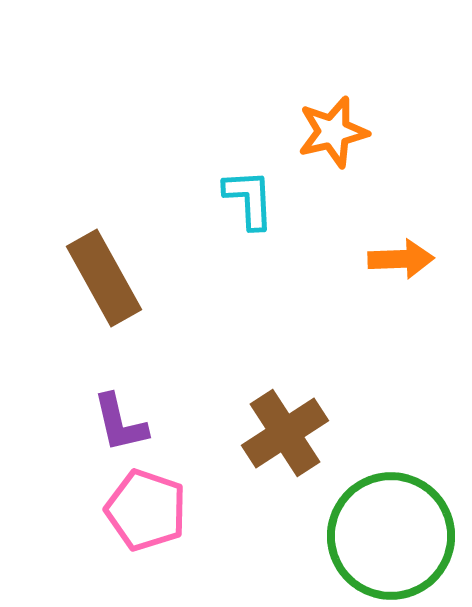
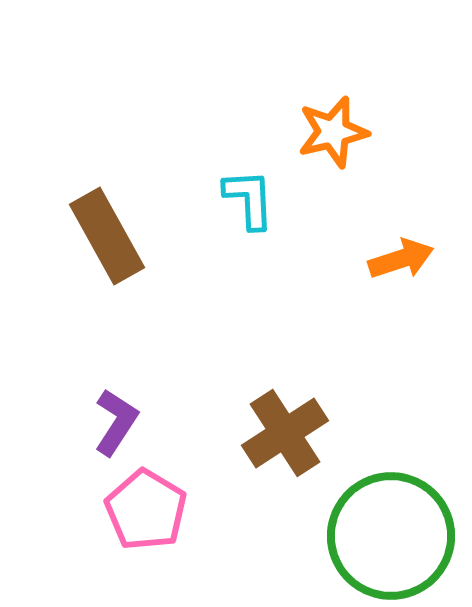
orange arrow: rotated 16 degrees counterclockwise
brown rectangle: moved 3 px right, 42 px up
purple L-shape: moved 4 px left, 1 px up; rotated 134 degrees counterclockwise
pink pentagon: rotated 12 degrees clockwise
